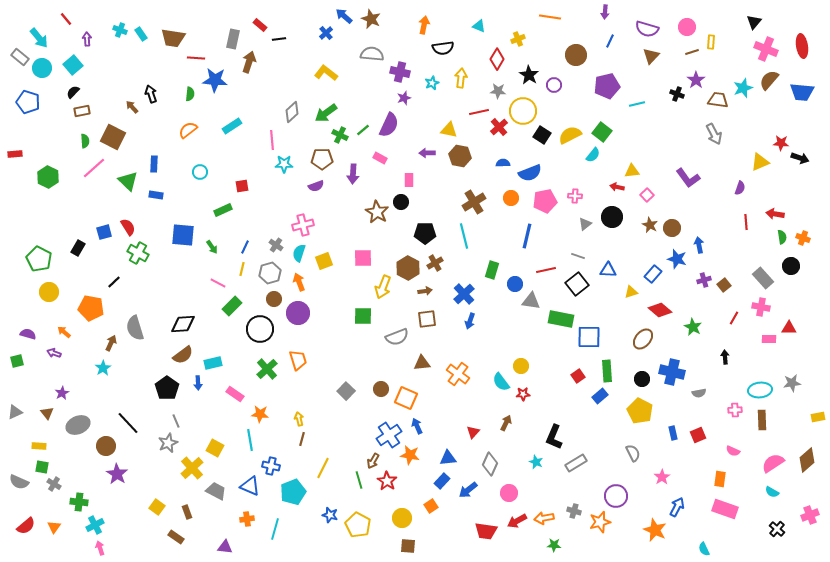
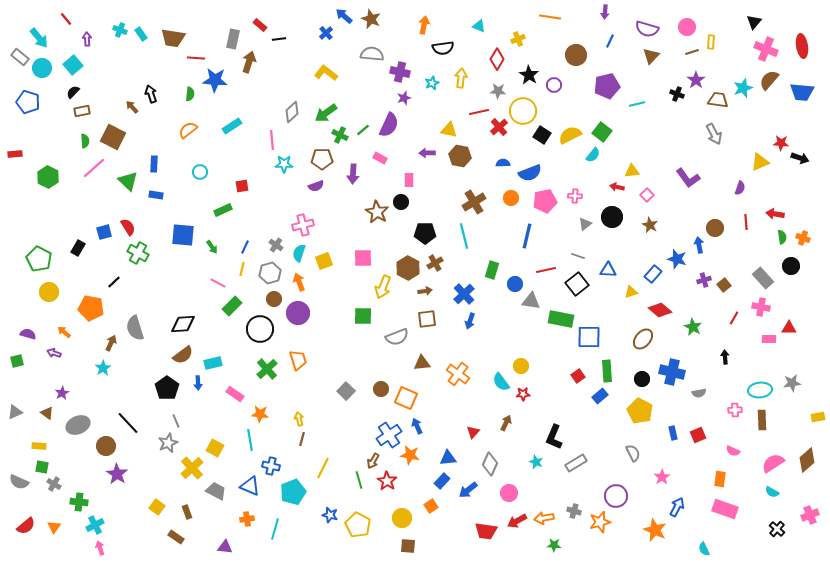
brown circle at (672, 228): moved 43 px right
brown triangle at (47, 413): rotated 16 degrees counterclockwise
